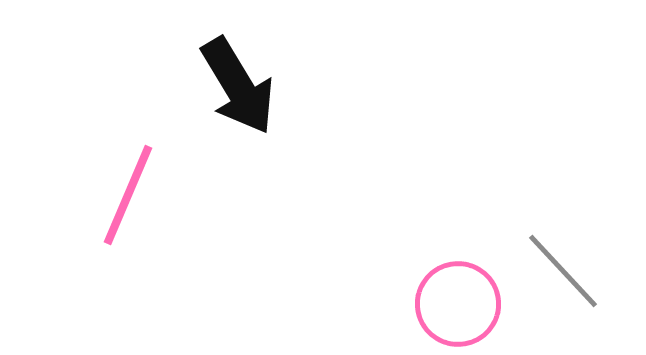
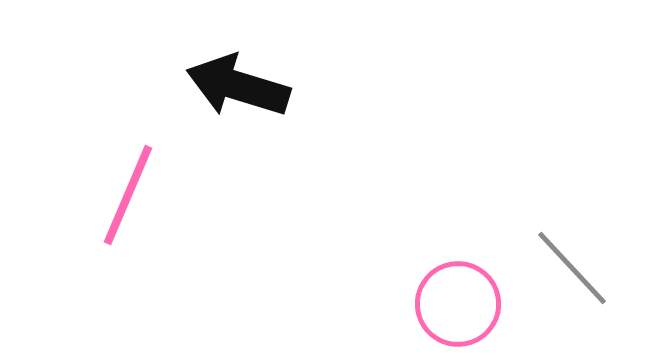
black arrow: rotated 138 degrees clockwise
gray line: moved 9 px right, 3 px up
